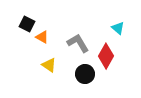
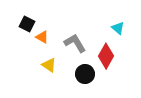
gray L-shape: moved 3 px left
